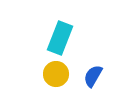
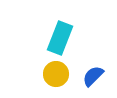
blue semicircle: rotated 15 degrees clockwise
